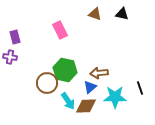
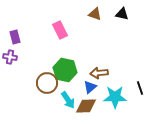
cyan arrow: moved 1 px up
